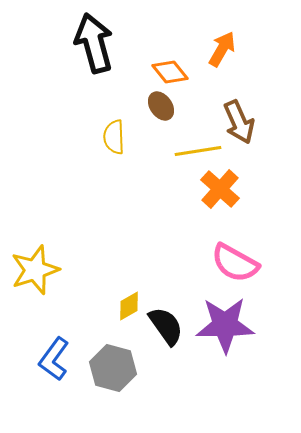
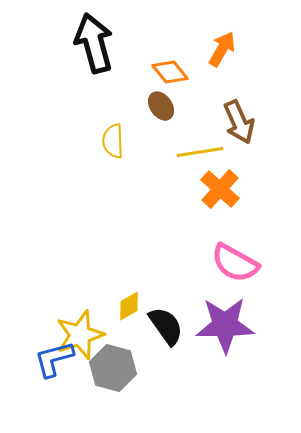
yellow semicircle: moved 1 px left, 4 px down
yellow line: moved 2 px right, 1 px down
yellow star: moved 45 px right, 65 px down
blue L-shape: rotated 39 degrees clockwise
